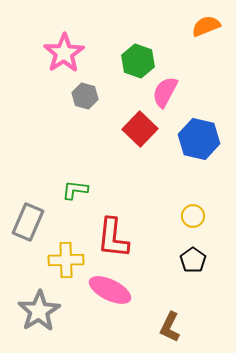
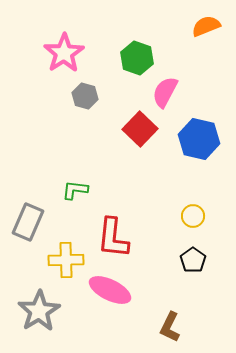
green hexagon: moved 1 px left, 3 px up
